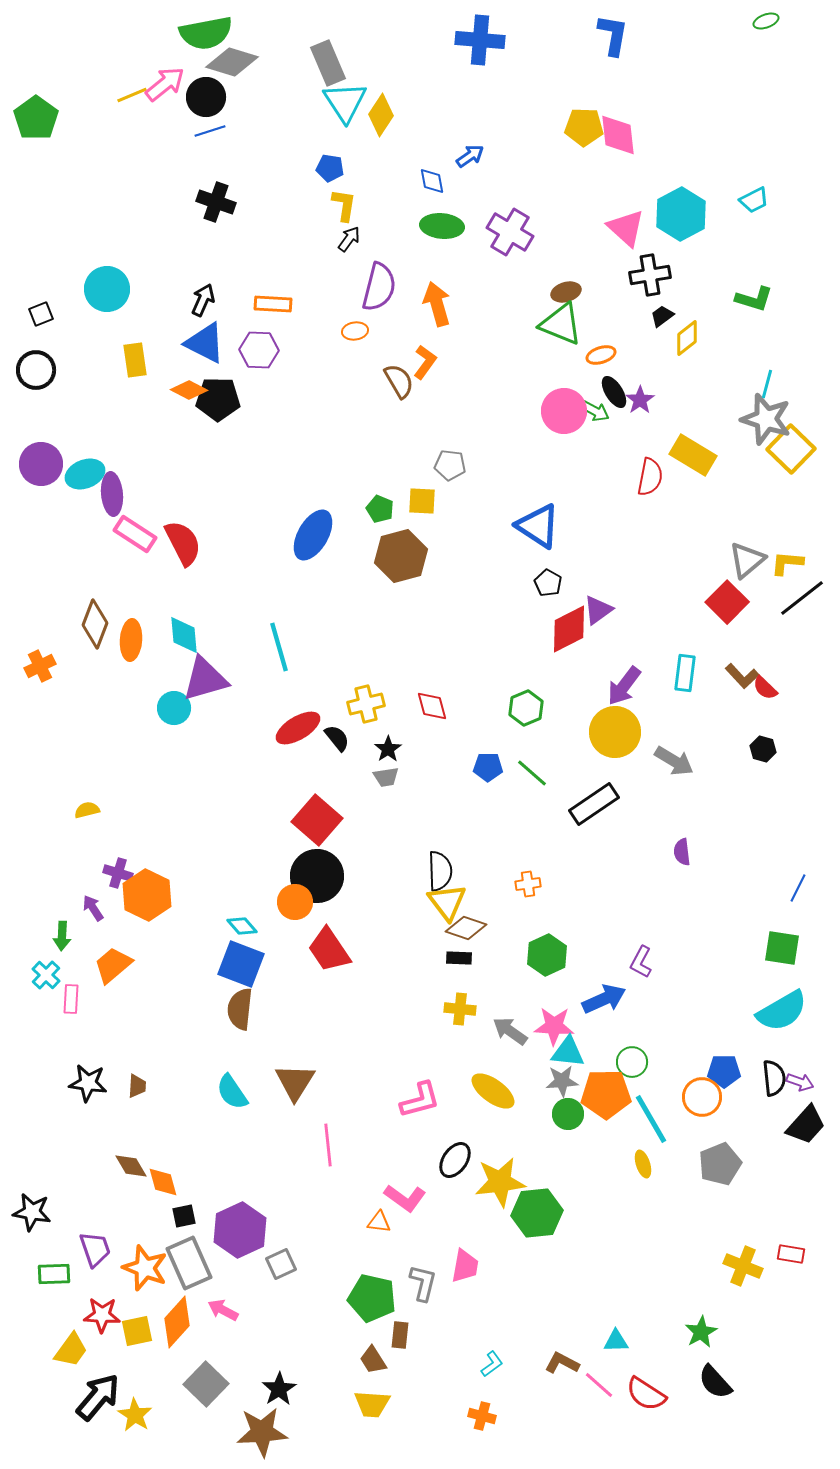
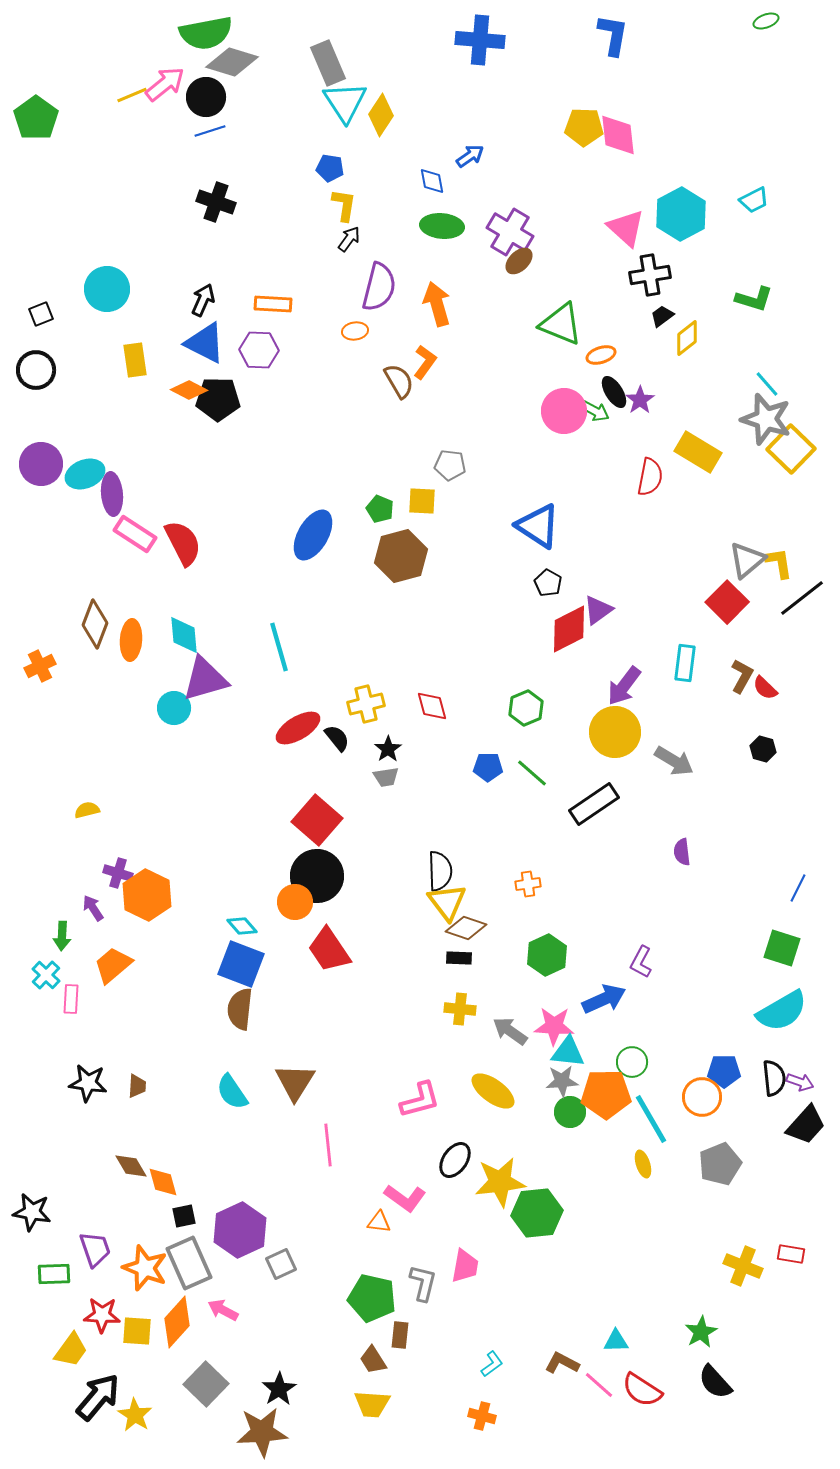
brown ellipse at (566, 292): moved 47 px left, 31 px up; rotated 28 degrees counterclockwise
cyan line at (767, 384): rotated 56 degrees counterclockwise
yellow rectangle at (693, 455): moved 5 px right, 3 px up
yellow L-shape at (787, 563): moved 8 px left; rotated 76 degrees clockwise
cyan rectangle at (685, 673): moved 10 px up
brown L-shape at (742, 676): rotated 108 degrees counterclockwise
green square at (782, 948): rotated 9 degrees clockwise
green circle at (568, 1114): moved 2 px right, 2 px up
yellow square at (137, 1331): rotated 16 degrees clockwise
red semicircle at (646, 1394): moved 4 px left, 4 px up
